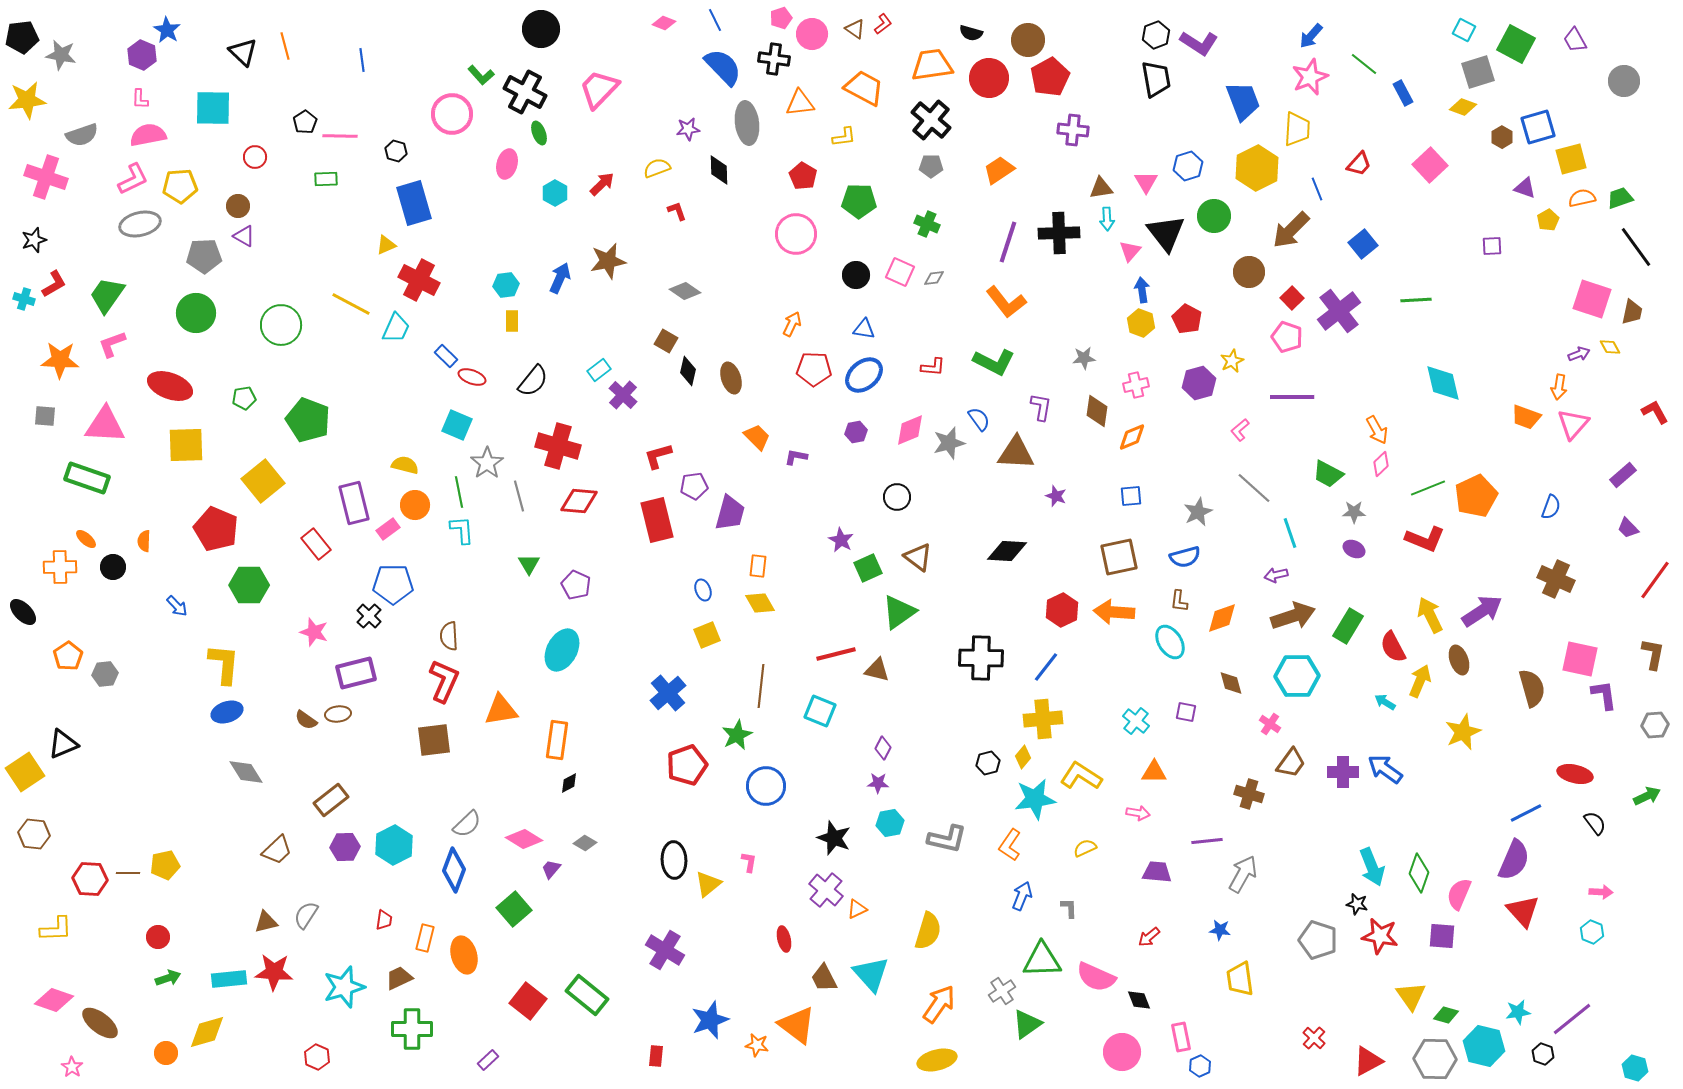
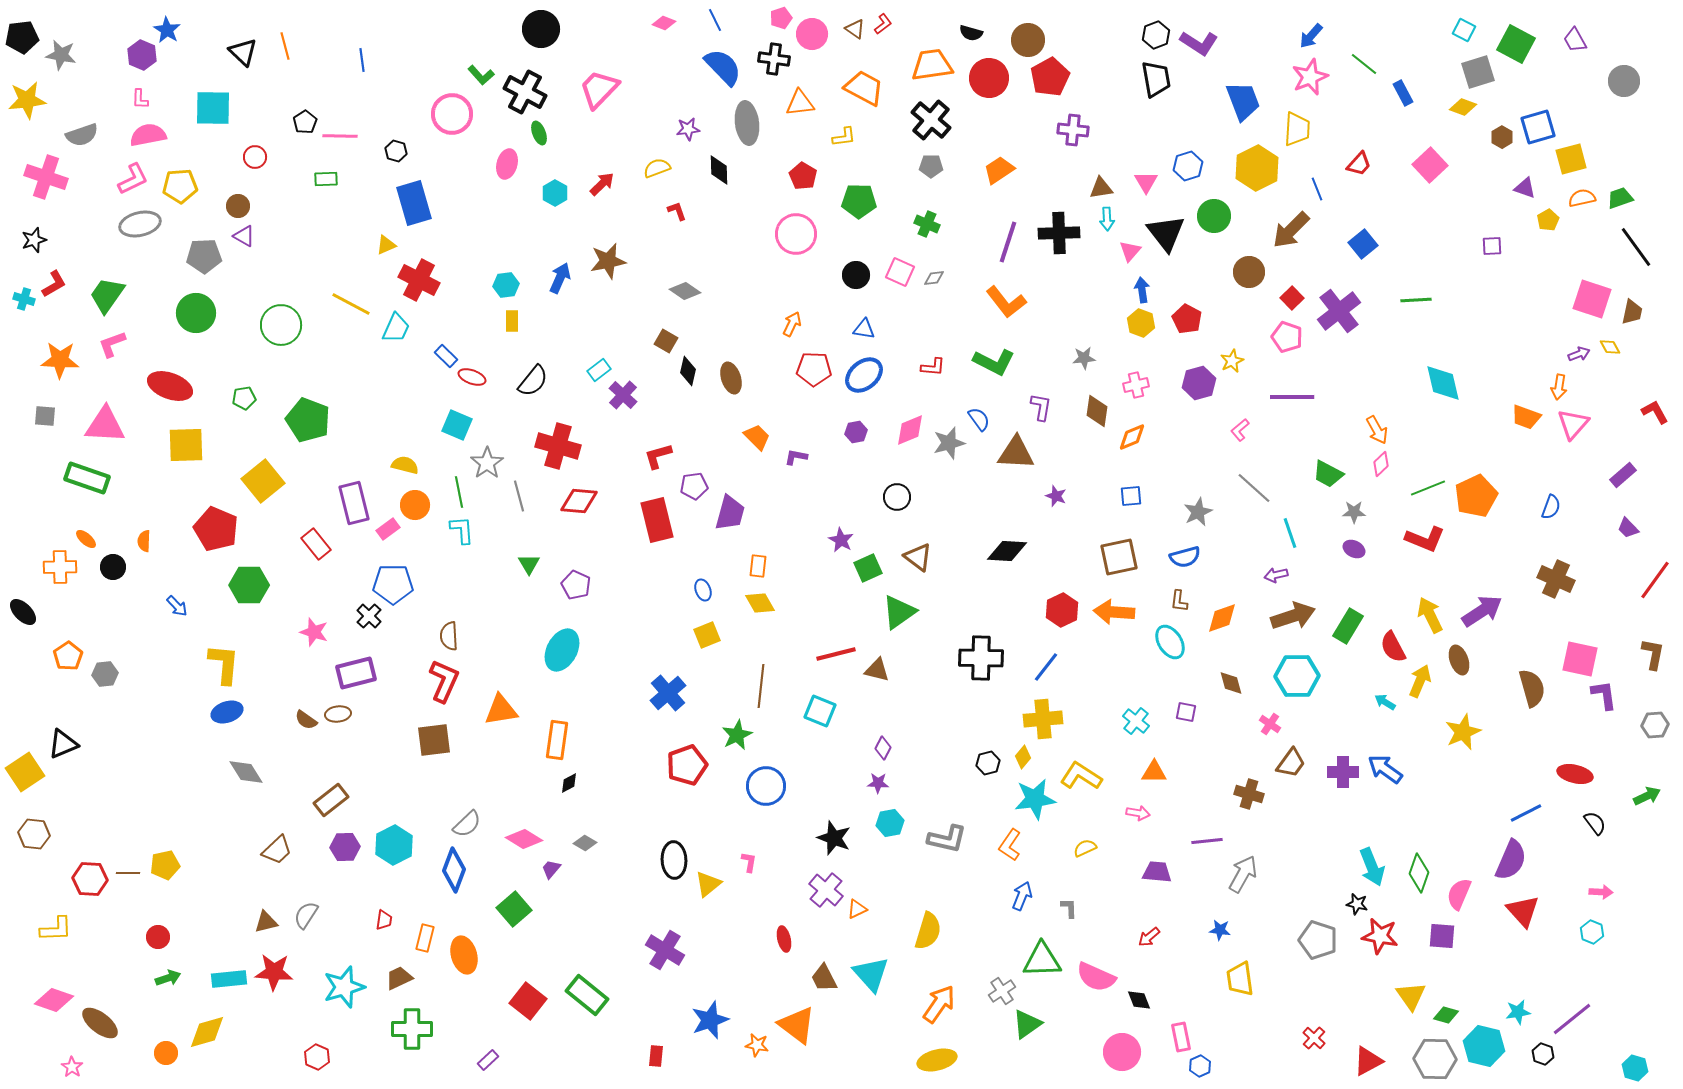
purple semicircle at (1514, 860): moved 3 px left
